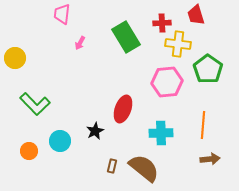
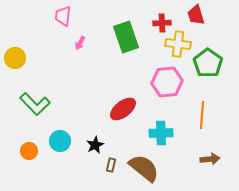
pink trapezoid: moved 1 px right, 2 px down
green rectangle: rotated 12 degrees clockwise
green pentagon: moved 6 px up
red ellipse: rotated 32 degrees clockwise
orange line: moved 1 px left, 10 px up
black star: moved 14 px down
brown rectangle: moved 1 px left, 1 px up
